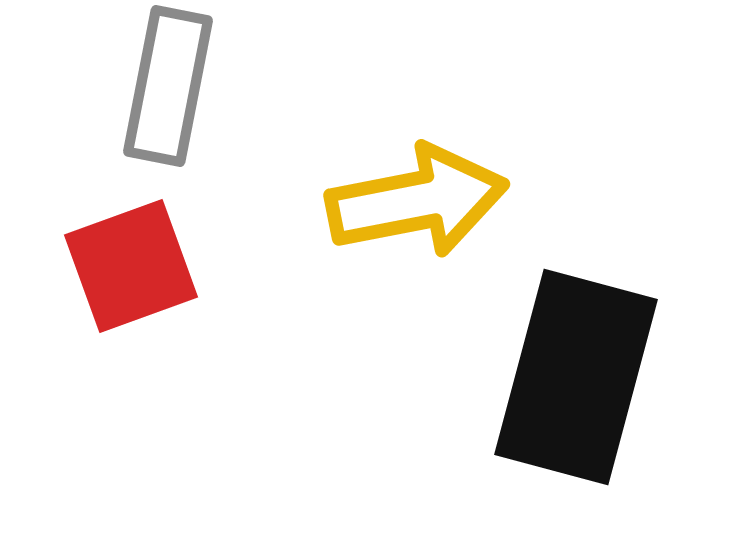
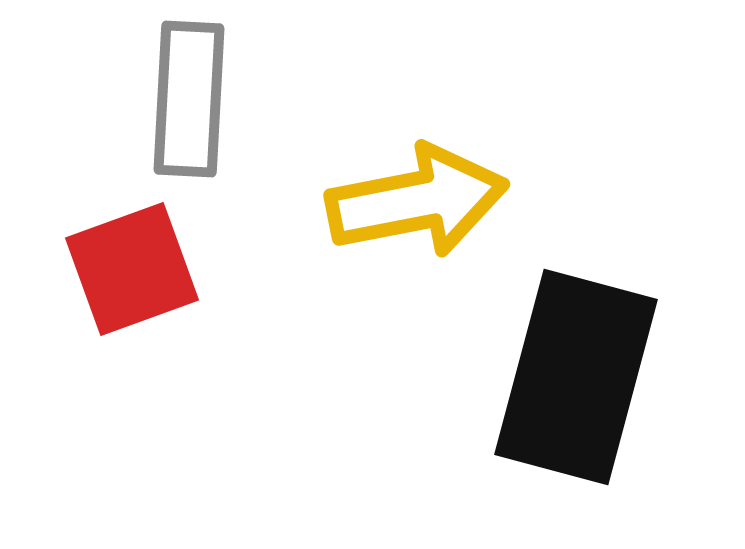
gray rectangle: moved 21 px right, 13 px down; rotated 8 degrees counterclockwise
red square: moved 1 px right, 3 px down
